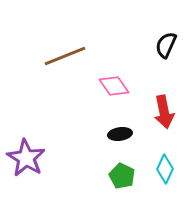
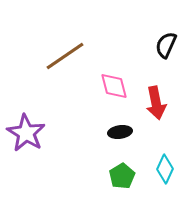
brown line: rotated 12 degrees counterclockwise
pink diamond: rotated 20 degrees clockwise
red arrow: moved 8 px left, 9 px up
black ellipse: moved 2 px up
purple star: moved 25 px up
green pentagon: rotated 15 degrees clockwise
